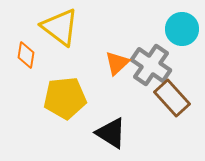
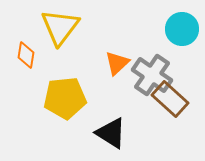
yellow triangle: rotated 30 degrees clockwise
gray cross: moved 1 px right, 10 px down
brown rectangle: moved 2 px left, 1 px down; rotated 6 degrees counterclockwise
